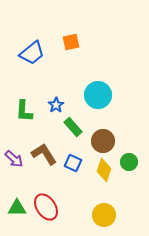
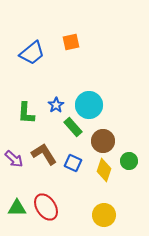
cyan circle: moved 9 px left, 10 px down
green L-shape: moved 2 px right, 2 px down
green circle: moved 1 px up
